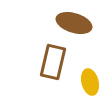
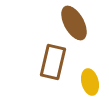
brown ellipse: rotated 44 degrees clockwise
